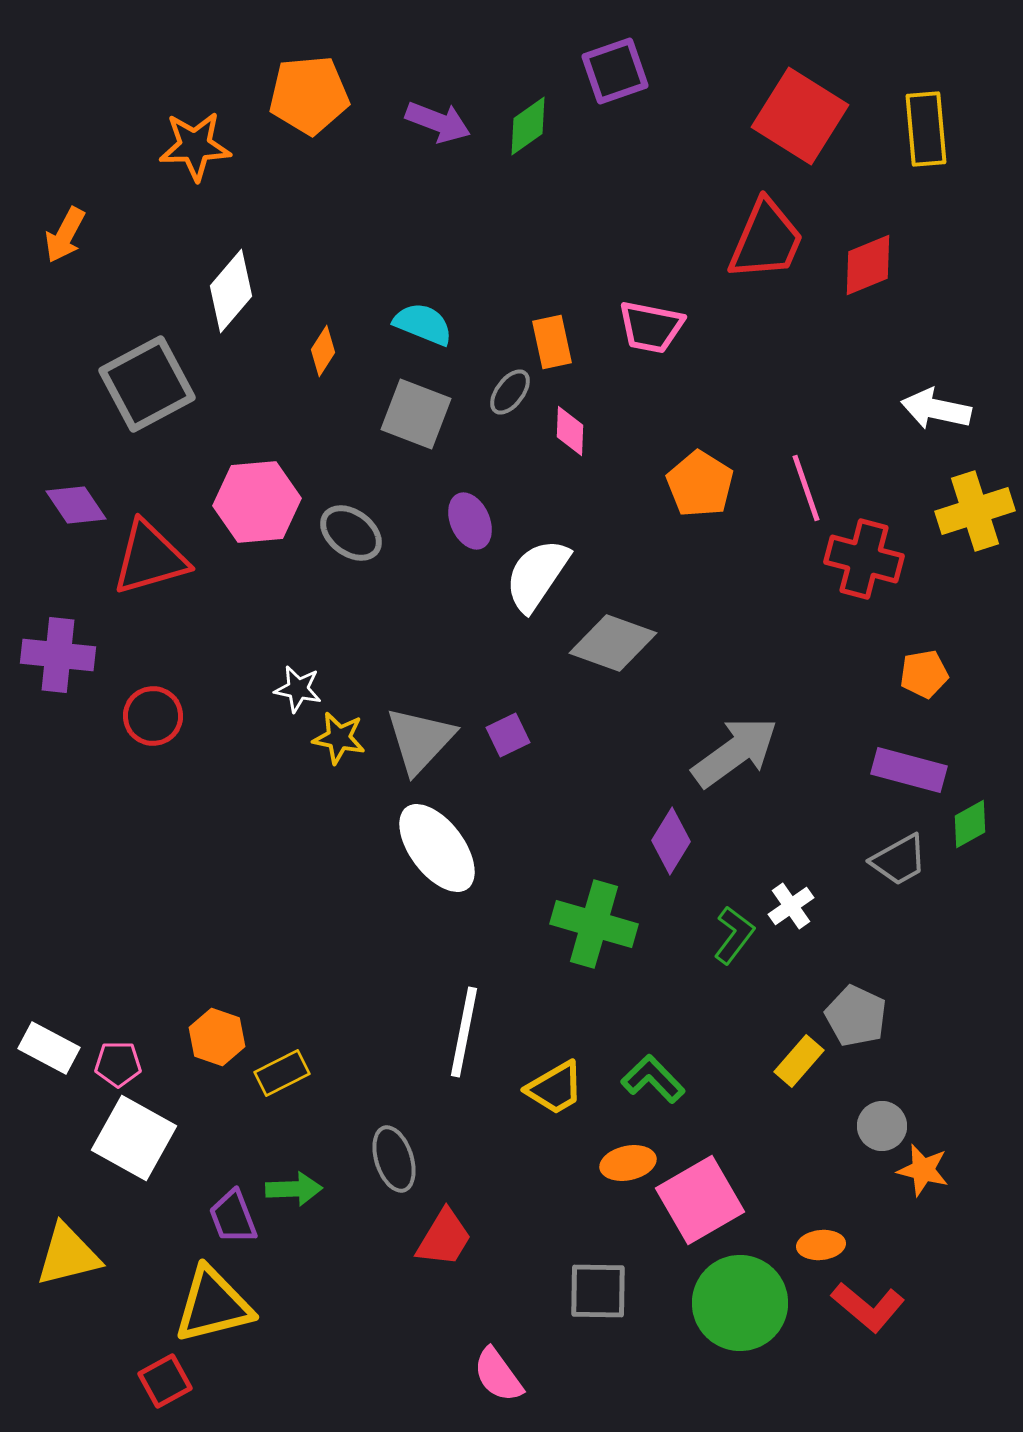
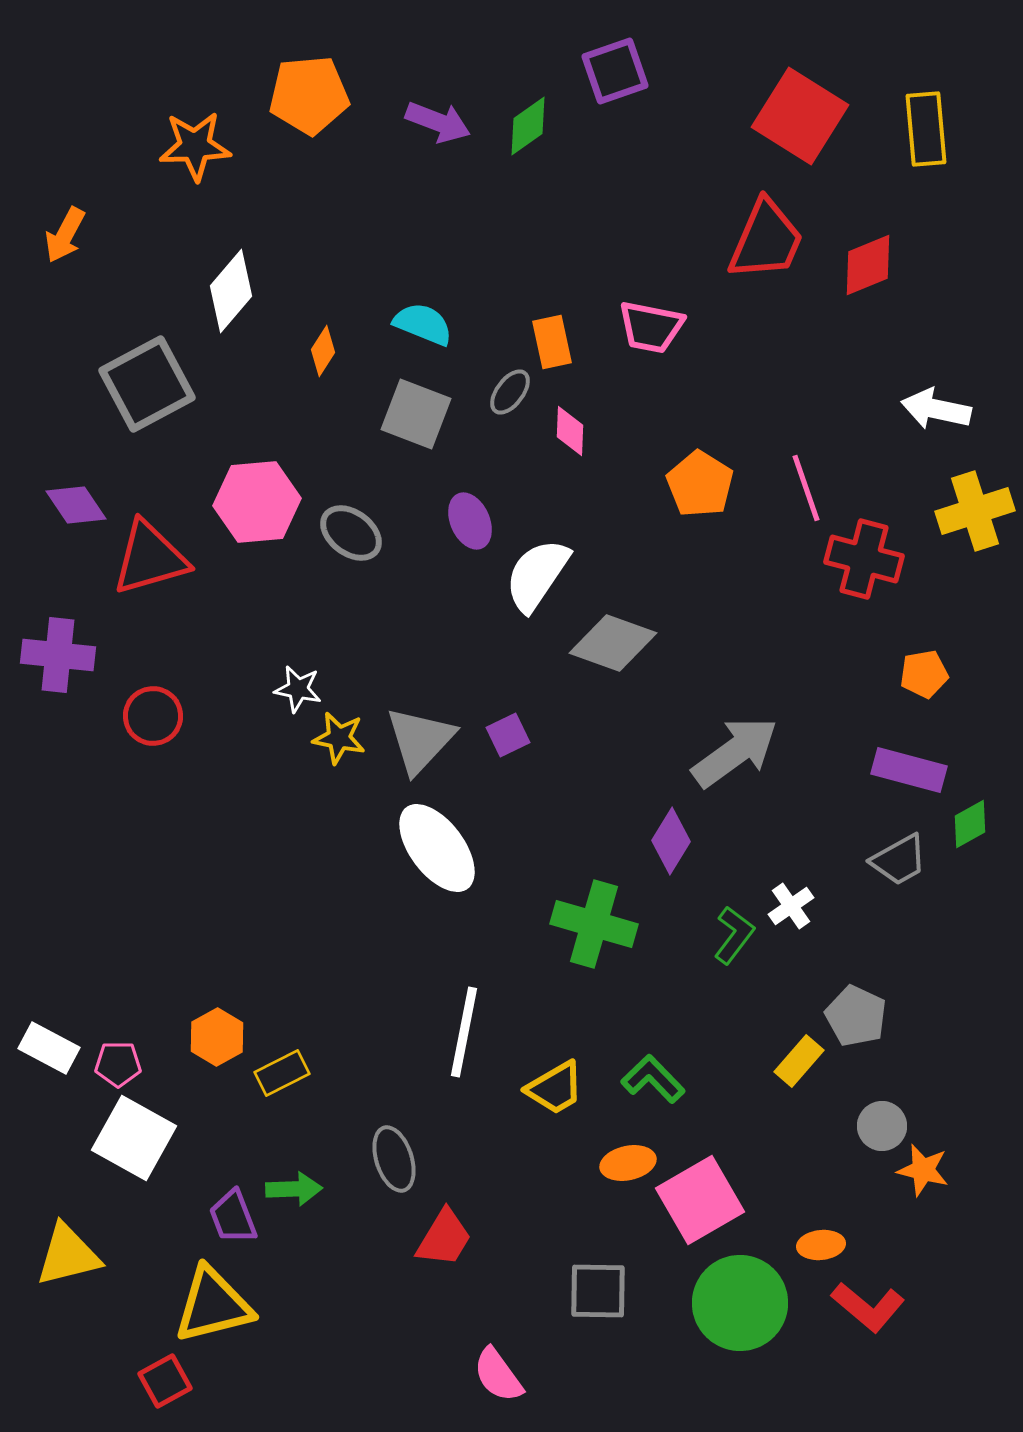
orange hexagon at (217, 1037): rotated 12 degrees clockwise
